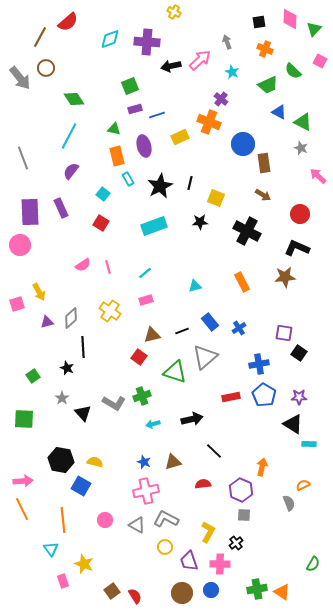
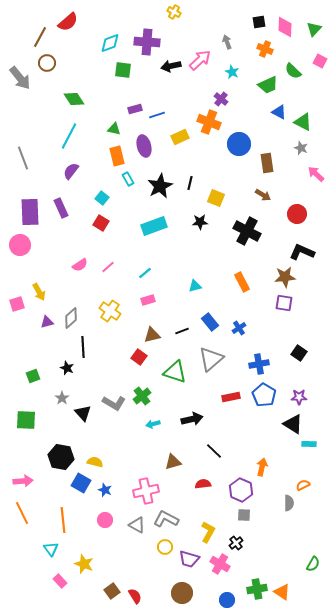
pink diamond at (290, 19): moved 5 px left, 8 px down
cyan diamond at (110, 39): moved 4 px down
brown circle at (46, 68): moved 1 px right, 5 px up
green square at (130, 86): moved 7 px left, 16 px up; rotated 30 degrees clockwise
blue circle at (243, 144): moved 4 px left
brown rectangle at (264, 163): moved 3 px right
pink arrow at (318, 176): moved 2 px left, 2 px up
cyan square at (103, 194): moved 1 px left, 4 px down
red circle at (300, 214): moved 3 px left
black L-shape at (297, 248): moved 5 px right, 4 px down
pink semicircle at (83, 265): moved 3 px left
pink line at (108, 267): rotated 64 degrees clockwise
pink rectangle at (146, 300): moved 2 px right
purple square at (284, 333): moved 30 px up
gray triangle at (205, 357): moved 6 px right, 2 px down
green square at (33, 376): rotated 16 degrees clockwise
green cross at (142, 396): rotated 18 degrees counterclockwise
green square at (24, 419): moved 2 px right, 1 px down
black hexagon at (61, 460): moved 3 px up
blue star at (144, 462): moved 39 px left, 28 px down
blue square at (81, 486): moved 3 px up
gray semicircle at (289, 503): rotated 21 degrees clockwise
orange line at (22, 509): moved 4 px down
purple trapezoid at (189, 561): moved 2 px up; rotated 55 degrees counterclockwise
pink cross at (220, 564): rotated 30 degrees clockwise
pink rectangle at (63, 581): moved 3 px left; rotated 24 degrees counterclockwise
blue circle at (211, 590): moved 16 px right, 10 px down
